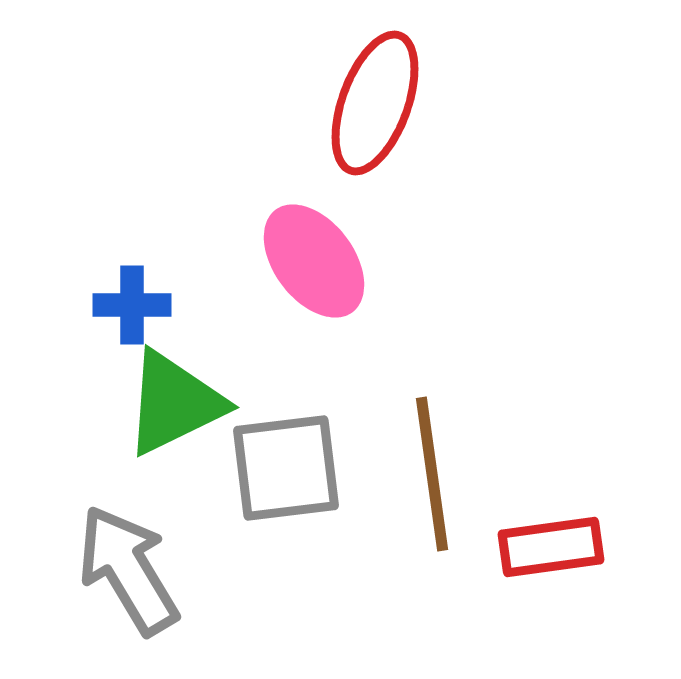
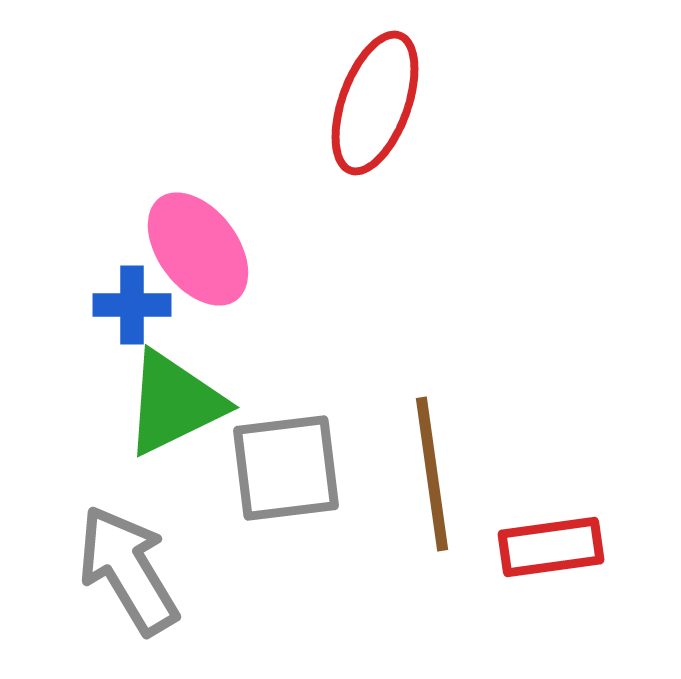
pink ellipse: moved 116 px left, 12 px up
